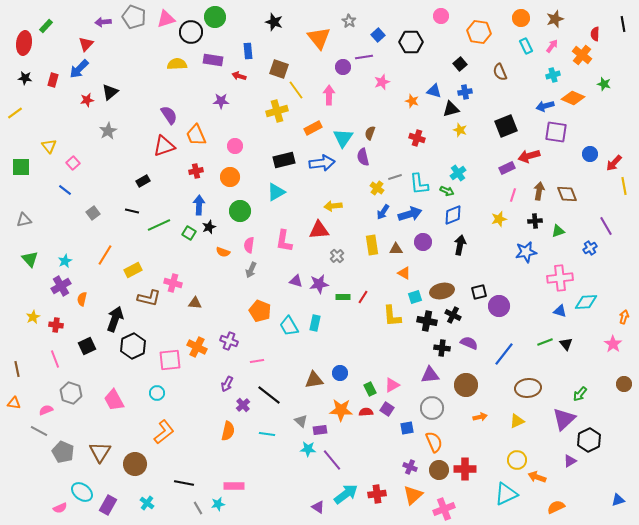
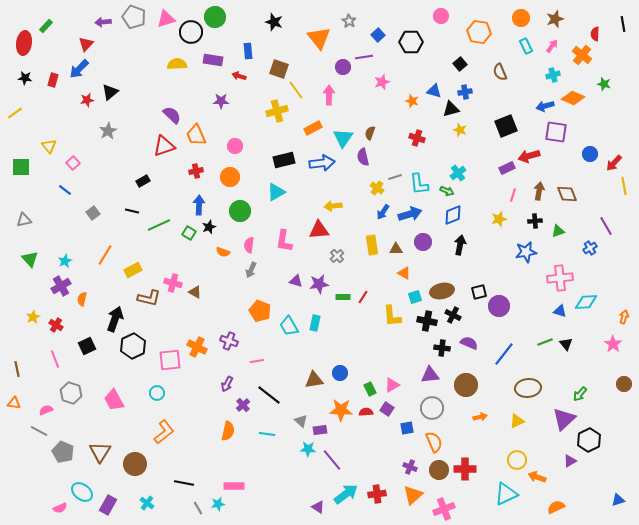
purple semicircle at (169, 115): moved 3 px right; rotated 12 degrees counterclockwise
brown triangle at (195, 303): moved 11 px up; rotated 24 degrees clockwise
red cross at (56, 325): rotated 24 degrees clockwise
